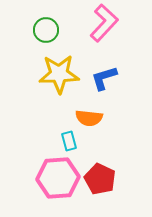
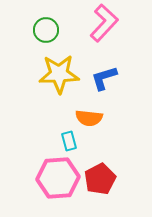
red pentagon: rotated 20 degrees clockwise
